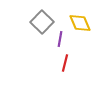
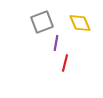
gray square: rotated 25 degrees clockwise
purple line: moved 4 px left, 4 px down
